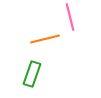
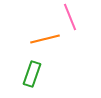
pink line: rotated 8 degrees counterclockwise
